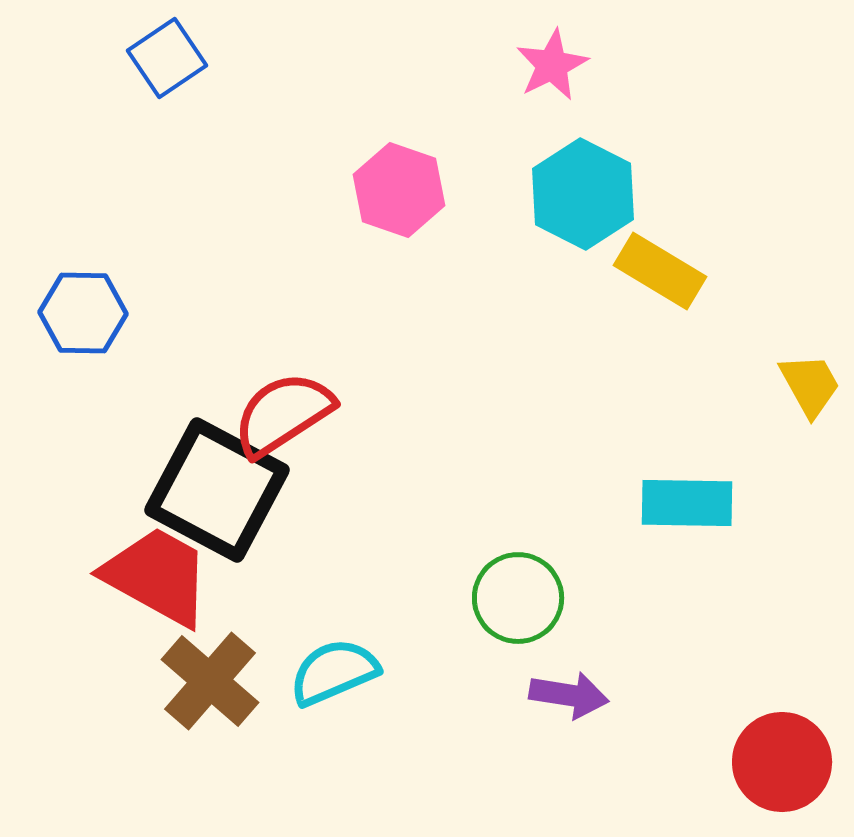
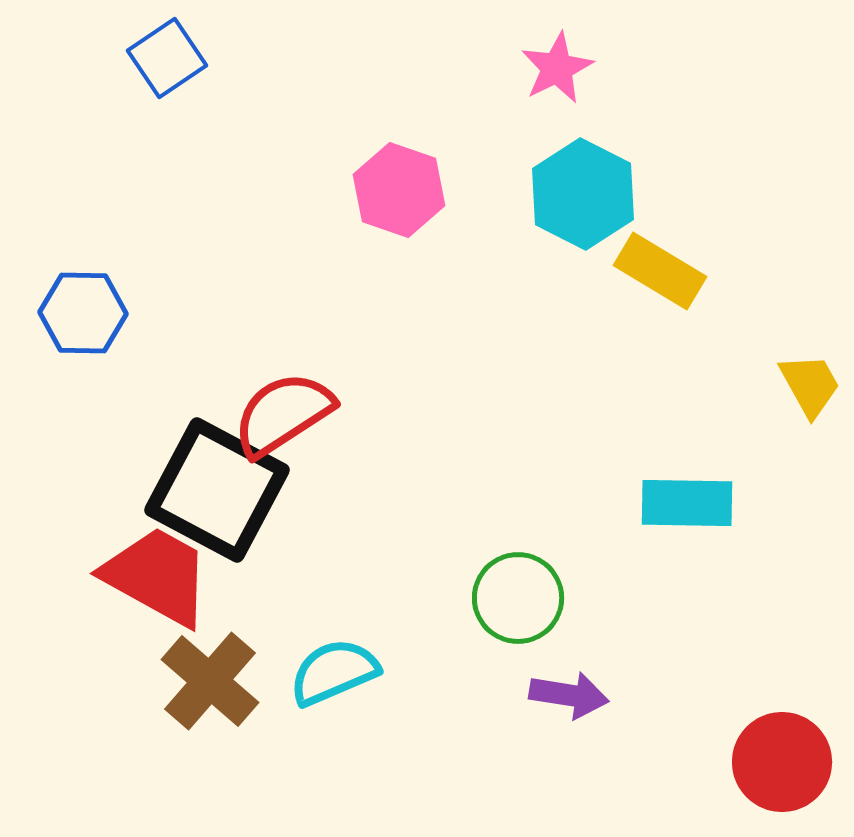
pink star: moved 5 px right, 3 px down
